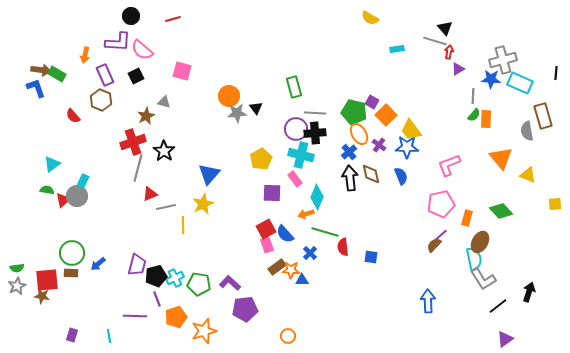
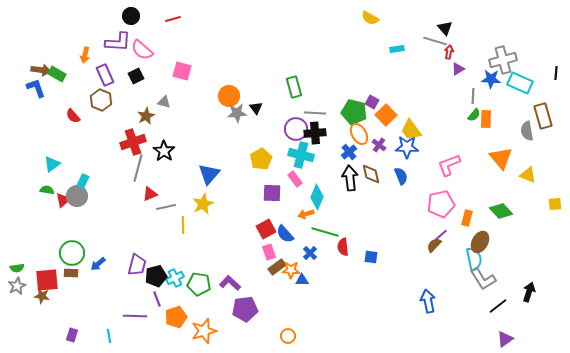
pink rectangle at (267, 245): moved 2 px right, 7 px down
blue arrow at (428, 301): rotated 10 degrees counterclockwise
